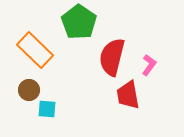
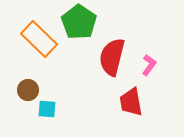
orange rectangle: moved 4 px right, 11 px up
brown circle: moved 1 px left
red trapezoid: moved 3 px right, 7 px down
